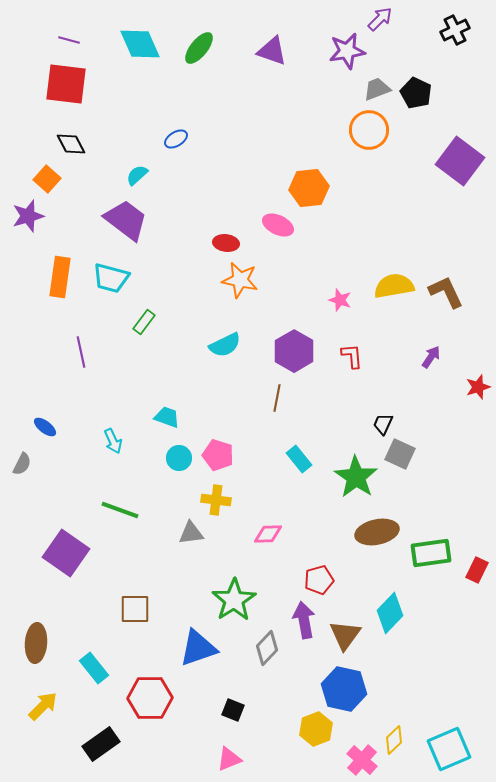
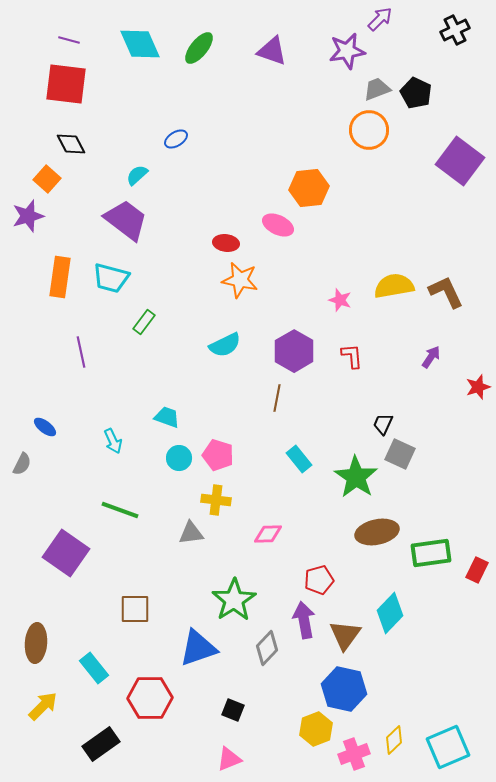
cyan square at (449, 749): moved 1 px left, 2 px up
pink cross at (362, 760): moved 8 px left, 6 px up; rotated 28 degrees clockwise
